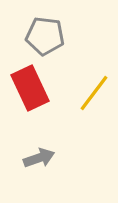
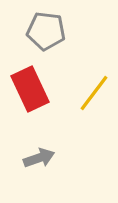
gray pentagon: moved 1 px right, 5 px up
red rectangle: moved 1 px down
